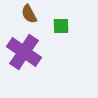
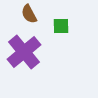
purple cross: rotated 16 degrees clockwise
